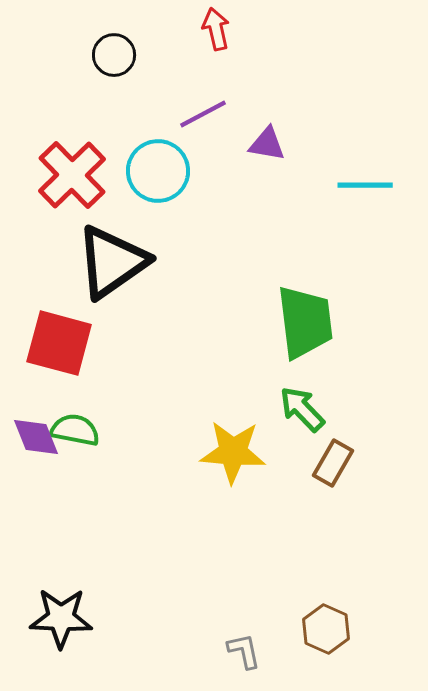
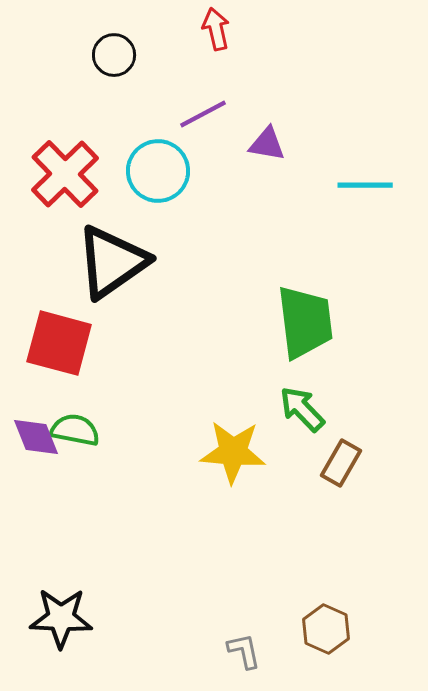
red cross: moved 7 px left, 1 px up
brown rectangle: moved 8 px right
